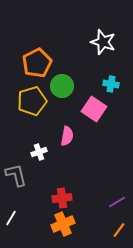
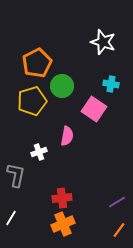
gray L-shape: rotated 25 degrees clockwise
